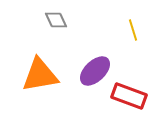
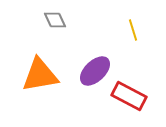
gray diamond: moved 1 px left
red rectangle: rotated 8 degrees clockwise
